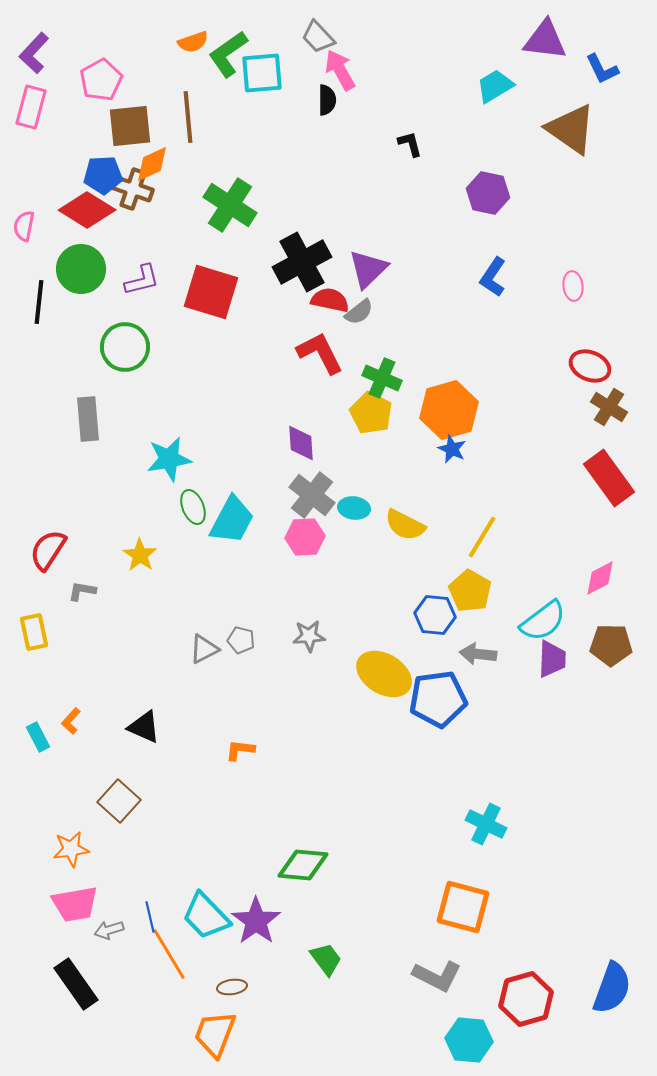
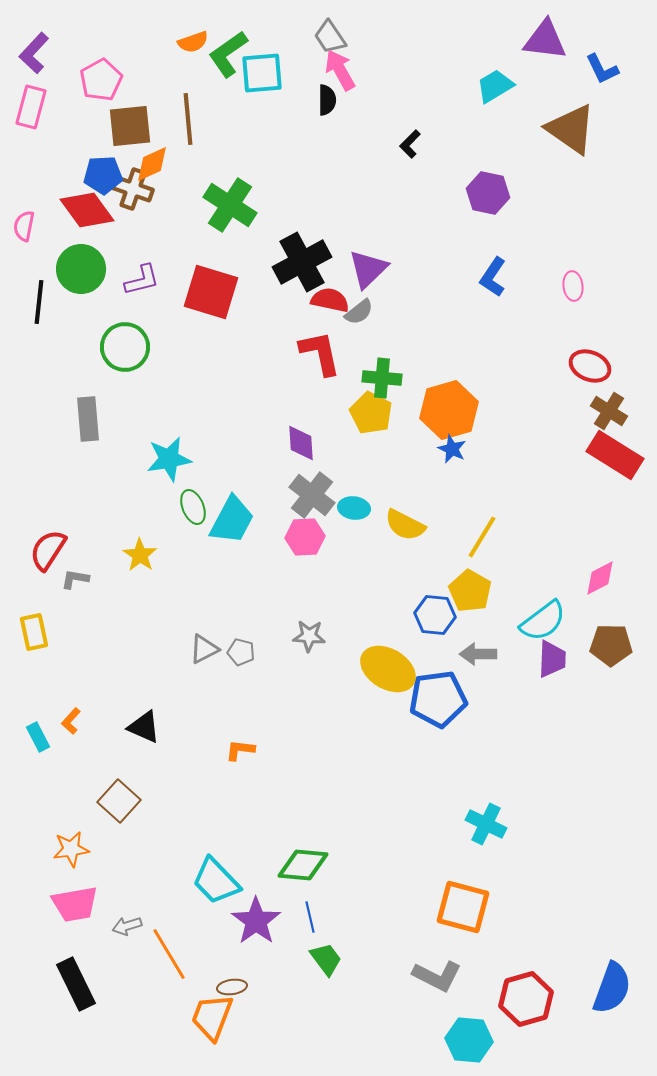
gray trapezoid at (318, 37): moved 12 px right; rotated 9 degrees clockwise
brown line at (188, 117): moved 2 px down
black L-shape at (410, 144): rotated 120 degrees counterclockwise
red diamond at (87, 210): rotated 22 degrees clockwise
red L-shape at (320, 353): rotated 15 degrees clockwise
green cross at (382, 378): rotated 18 degrees counterclockwise
brown cross at (609, 407): moved 4 px down
red rectangle at (609, 478): moved 6 px right, 23 px up; rotated 22 degrees counterclockwise
gray L-shape at (82, 591): moved 7 px left, 12 px up
gray star at (309, 636): rotated 8 degrees clockwise
gray pentagon at (241, 640): moved 12 px down
gray arrow at (478, 654): rotated 6 degrees counterclockwise
yellow ellipse at (384, 674): moved 4 px right, 5 px up
cyan trapezoid at (206, 916): moved 10 px right, 35 px up
blue line at (150, 917): moved 160 px right
gray arrow at (109, 930): moved 18 px right, 4 px up
black rectangle at (76, 984): rotated 9 degrees clockwise
orange trapezoid at (215, 1034): moved 3 px left, 17 px up
